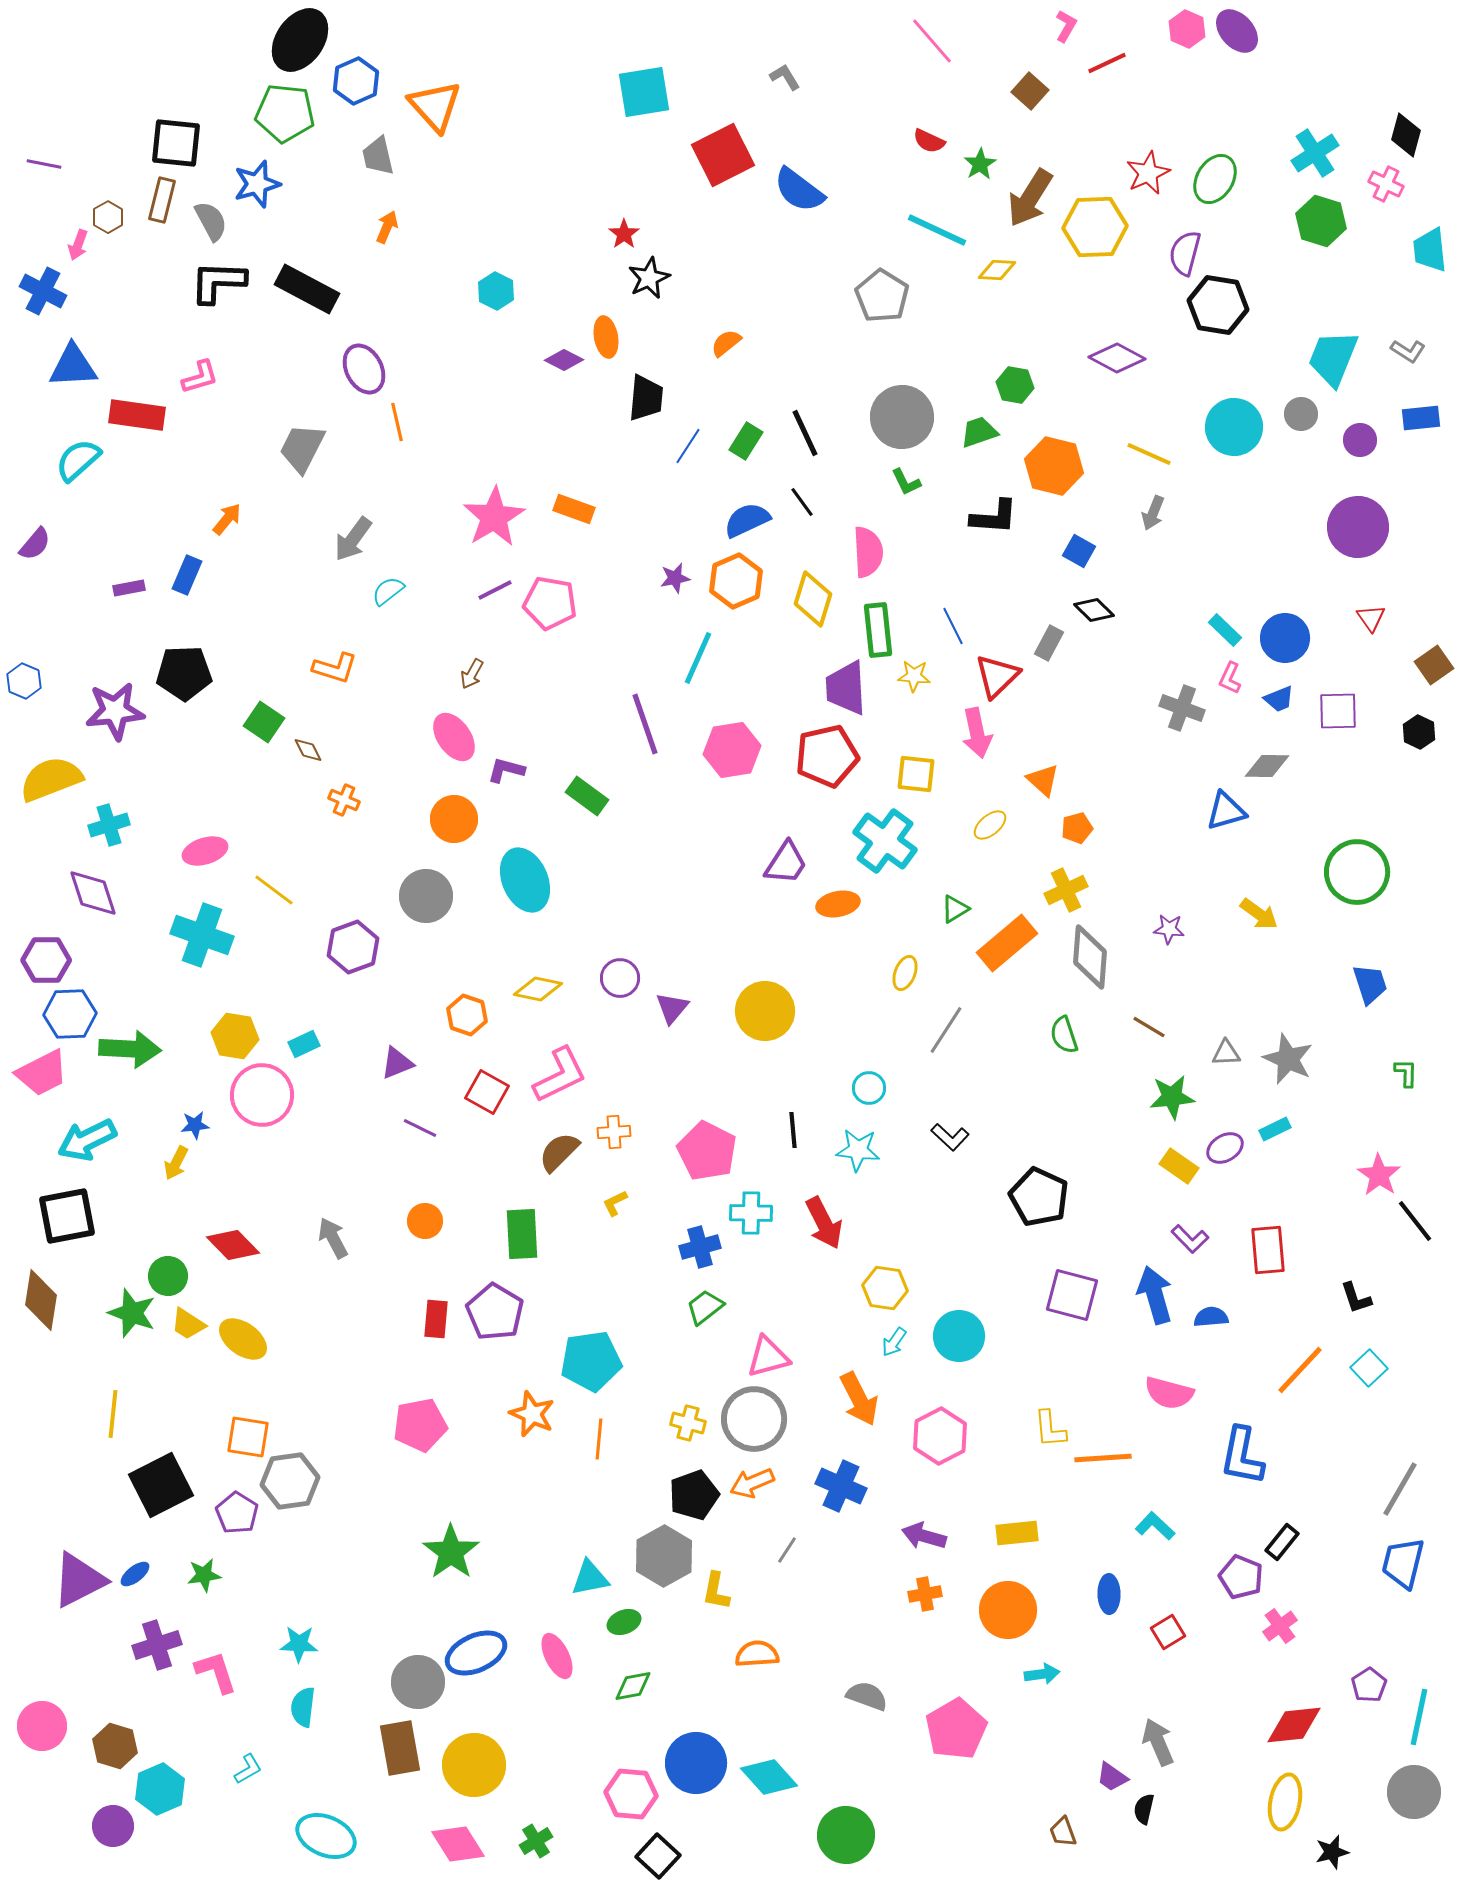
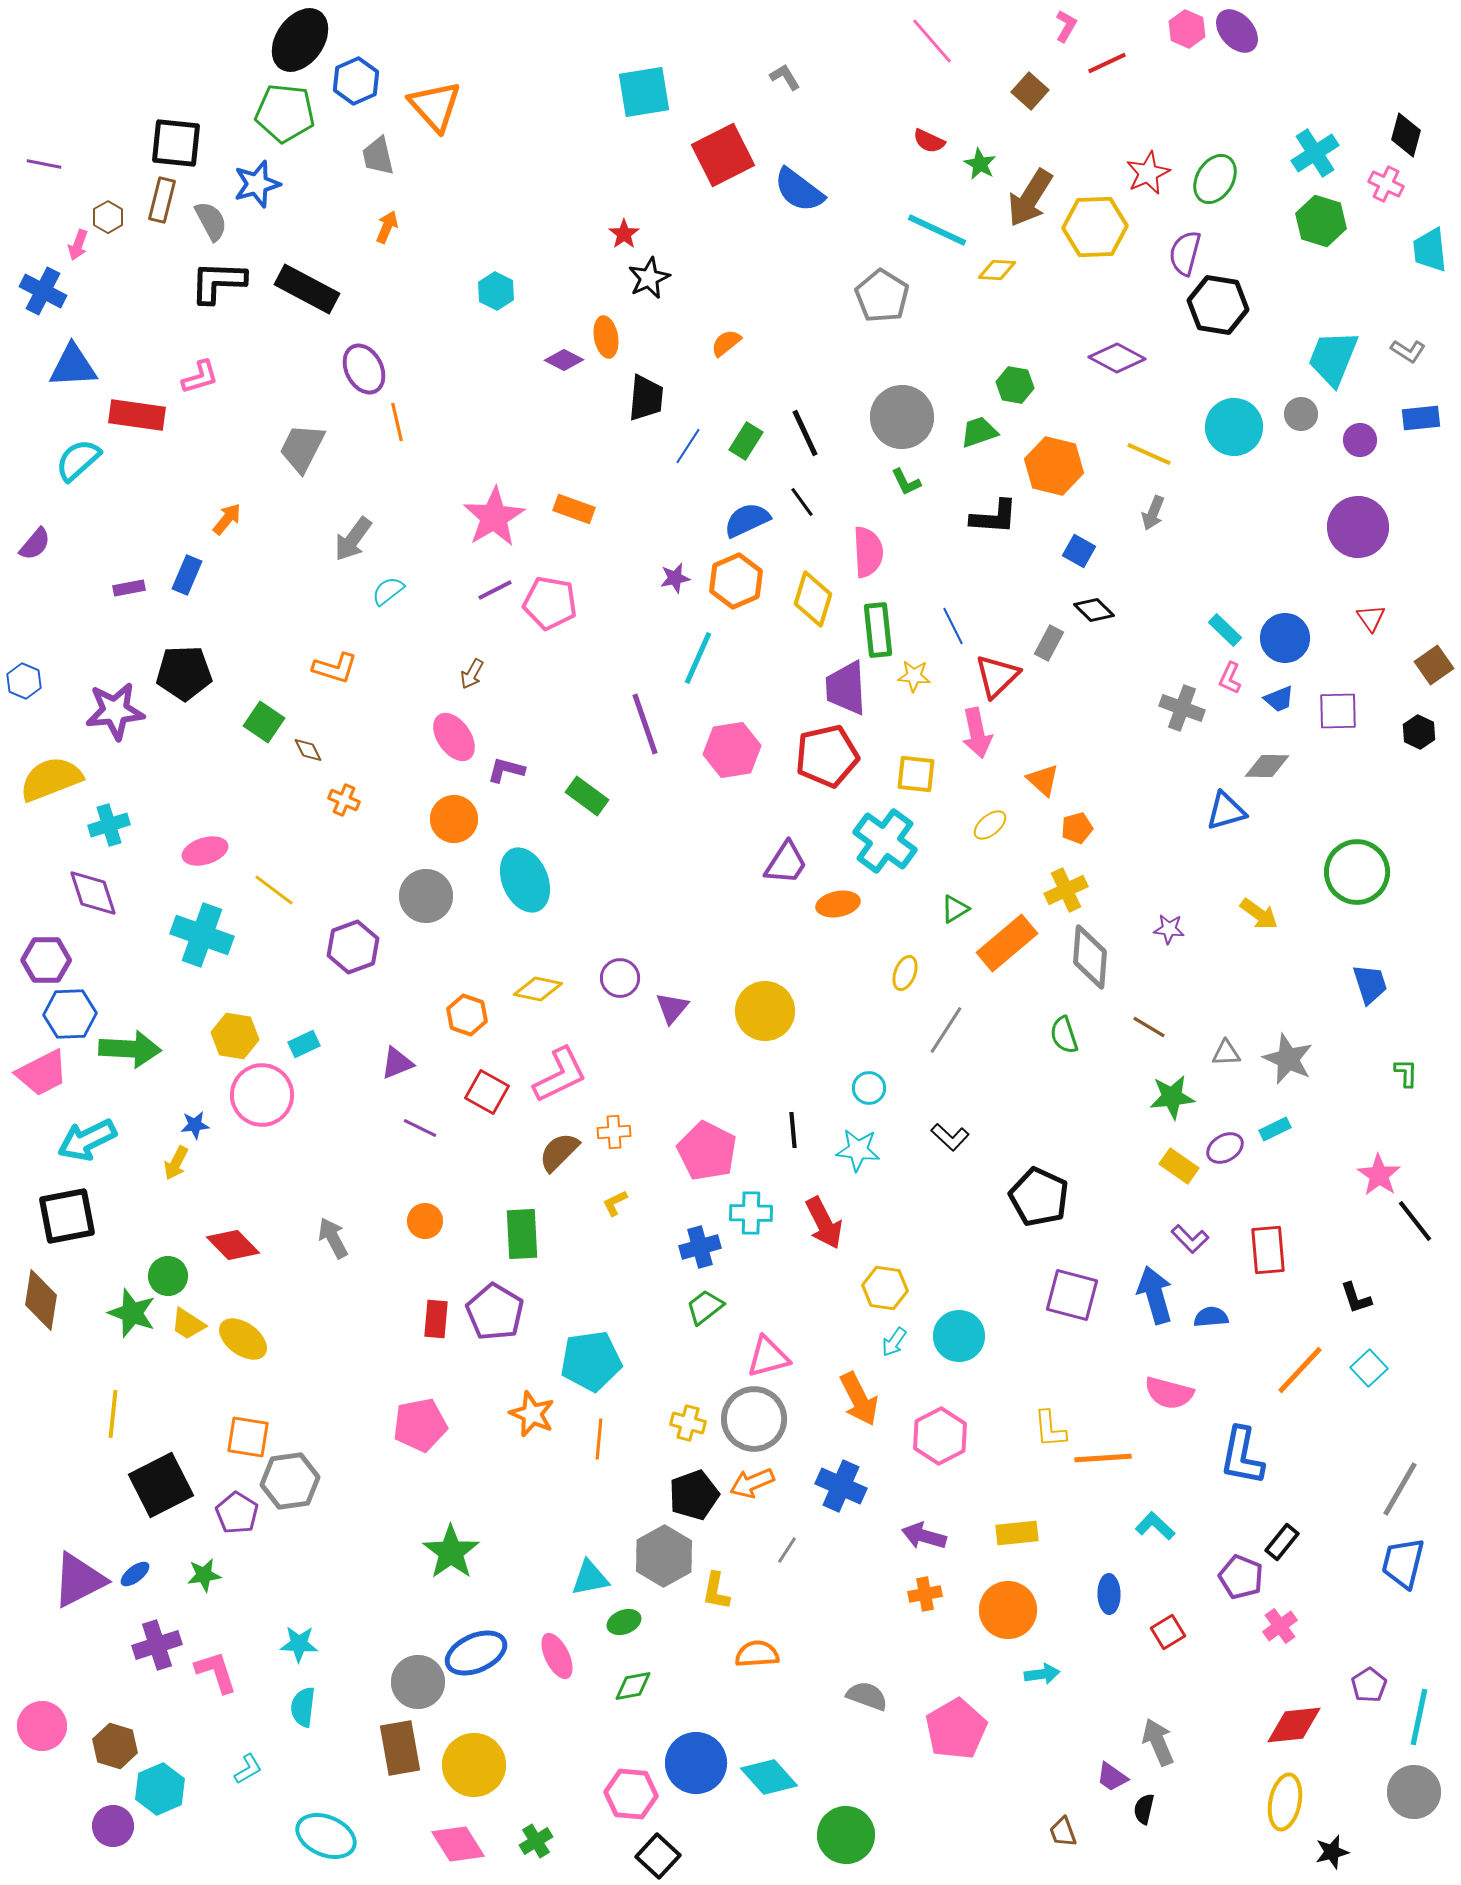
green star at (980, 164): rotated 12 degrees counterclockwise
